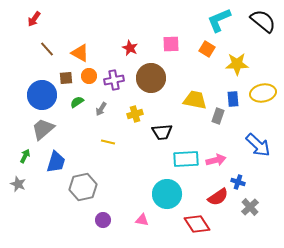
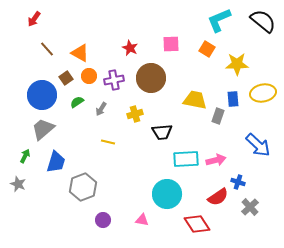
brown square: rotated 32 degrees counterclockwise
gray hexagon: rotated 8 degrees counterclockwise
